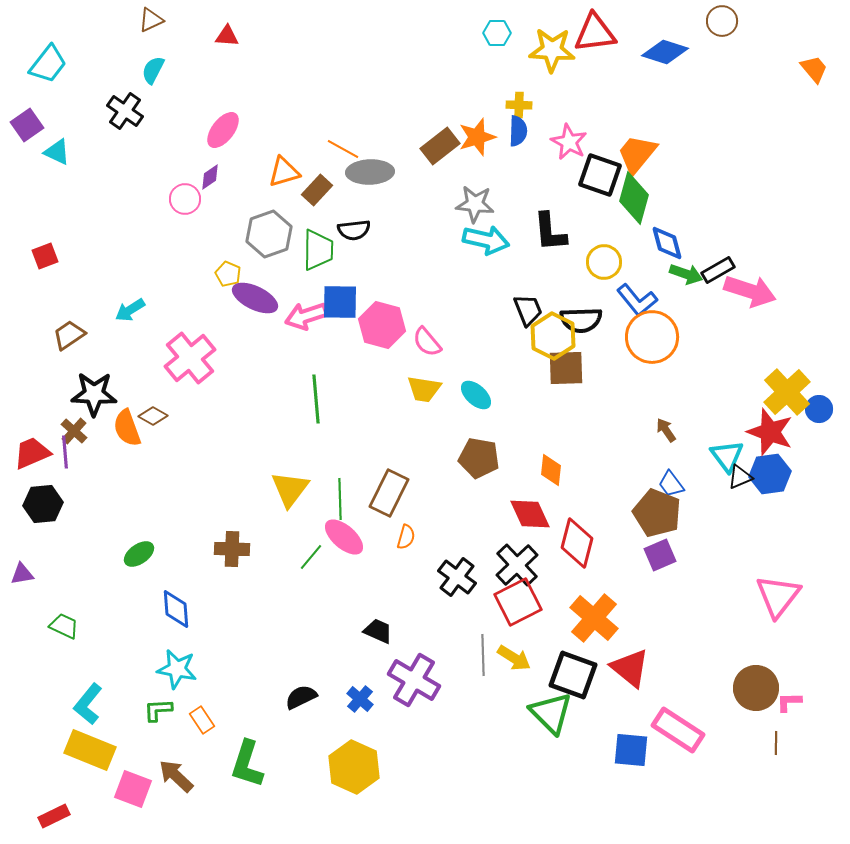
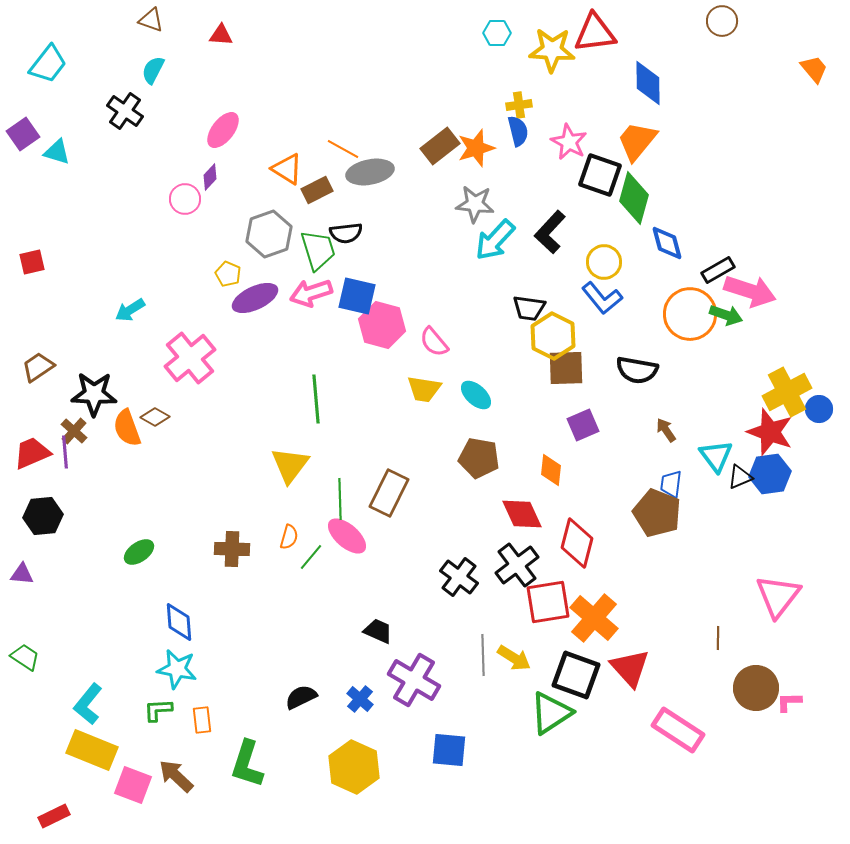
brown triangle at (151, 20): rotated 44 degrees clockwise
red triangle at (227, 36): moved 6 px left, 1 px up
blue diamond at (665, 52): moved 17 px left, 31 px down; rotated 72 degrees clockwise
yellow cross at (519, 105): rotated 10 degrees counterclockwise
purple square at (27, 125): moved 4 px left, 9 px down
blue semicircle at (518, 131): rotated 16 degrees counterclockwise
orange star at (477, 137): moved 1 px left, 11 px down
cyan triangle at (57, 152): rotated 8 degrees counterclockwise
orange trapezoid at (637, 154): moved 13 px up
orange triangle at (284, 172): moved 3 px right, 3 px up; rotated 48 degrees clockwise
gray ellipse at (370, 172): rotated 9 degrees counterclockwise
purple diamond at (210, 177): rotated 12 degrees counterclockwise
brown rectangle at (317, 190): rotated 20 degrees clockwise
black semicircle at (354, 230): moved 8 px left, 3 px down
black L-shape at (550, 232): rotated 48 degrees clockwise
cyan arrow at (486, 240): moved 9 px right; rotated 120 degrees clockwise
green trapezoid at (318, 250): rotated 18 degrees counterclockwise
red square at (45, 256): moved 13 px left, 6 px down; rotated 8 degrees clockwise
green arrow at (686, 274): moved 40 px right, 41 px down
purple ellipse at (255, 298): rotated 51 degrees counterclockwise
blue L-shape at (637, 300): moved 35 px left, 2 px up
blue square at (340, 302): moved 17 px right, 6 px up; rotated 12 degrees clockwise
black trapezoid at (528, 310): moved 1 px right, 2 px up; rotated 120 degrees clockwise
pink arrow at (306, 316): moved 5 px right, 23 px up
black semicircle at (581, 320): moved 56 px right, 50 px down; rotated 12 degrees clockwise
brown trapezoid at (69, 335): moved 31 px left, 32 px down
orange circle at (652, 337): moved 38 px right, 23 px up
pink semicircle at (427, 342): moved 7 px right
yellow cross at (787, 392): rotated 15 degrees clockwise
brown diamond at (153, 416): moved 2 px right, 1 px down
cyan triangle at (727, 456): moved 11 px left
blue trapezoid at (671, 484): rotated 44 degrees clockwise
yellow triangle at (290, 489): moved 24 px up
black hexagon at (43, 504): moved 12 px down
red diamond at (530, 514): moved 8 px left
pink ellipse at (344, 537): moved 3 px right, 1 px up
orange semicircle at (406, 537): moved 117 px left
green ellipse at (139, 554): moved 2 px up
purple square at (660, 555): moved 77 px left, 130 px up
black cross at (517, 565): rotated 6 degrees clockwise
purple triangle at (22, 574): rotated 15 degrees clockwise
black cross at (457, 577): moved 2 px right
red square at (518, 602): moved 30 px right; rotated 18 degrees clockwise
blue diamond at (176, 609): moved 3 px right, 13 px down
green trapezoid at (64, 626): moved 39 px left, 31 px down; rotated 8 degrees clockwise
red triangle at (630, 668): rotated 9 degrees clockwise
black square at (573, 675): moved 3 px right
green triangle at (551, 713): rotated 42 degrees clockwise
orange rectangle at (202, 720): rotated 28 degrees clockwise
brown line at (776, 743): moved 58 px left, 105 px up
yellow rectangle at (90, 750): moved 2 px right
blue square at (631, 750): moved 182 px left
pink square at (133, 789): moved 4 px up
